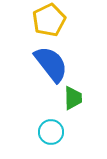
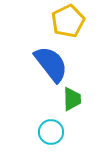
yellow pentagon: moved 19 px right, 1 px down
green trapezoid: moved 1 px left, 1 px down
